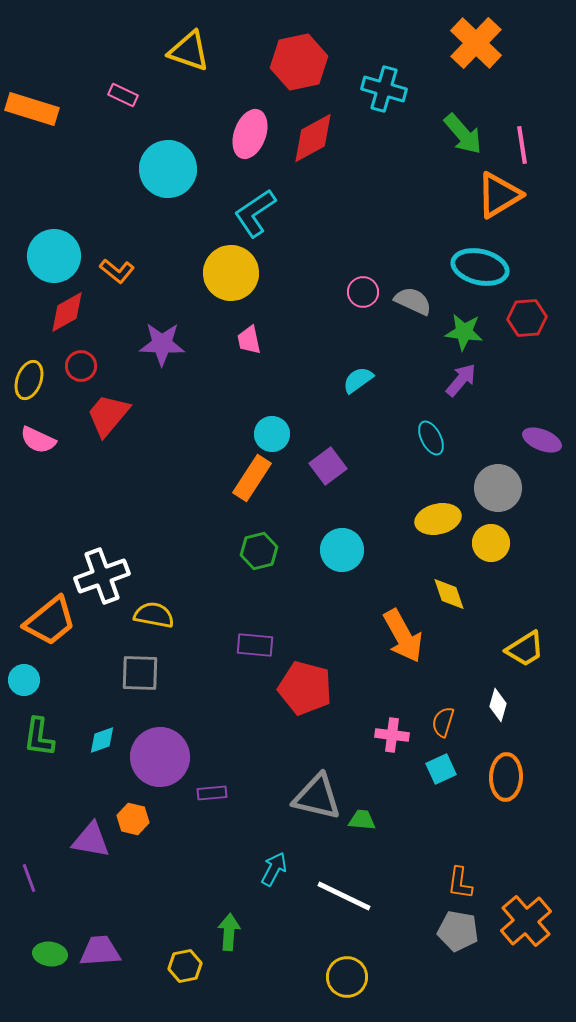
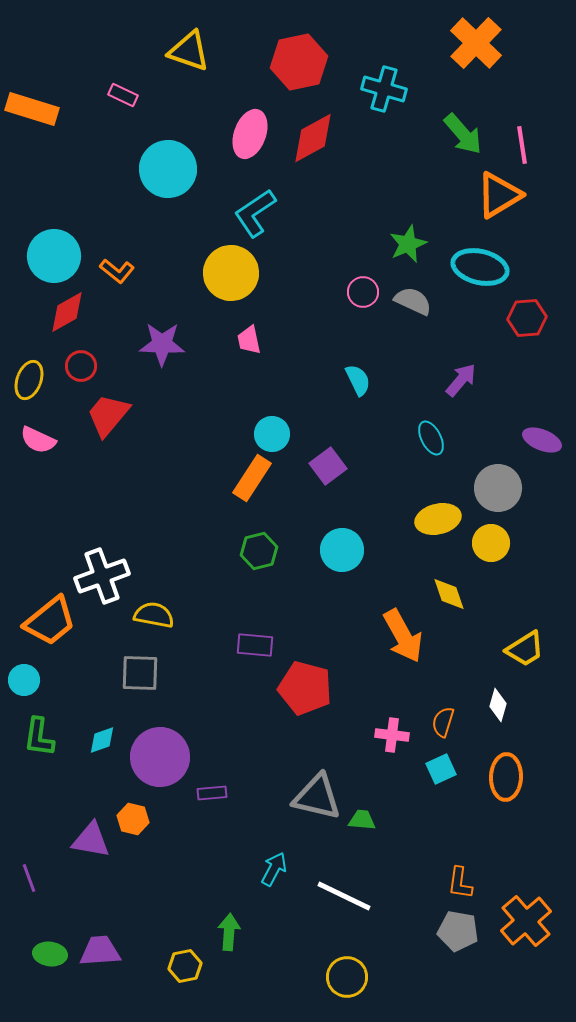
green star at (464, 332): moved 56 px left, 88 px up; rotated 30 degrees counterclockwise
cyan semicircle at (358, 380): rotated 100 degrees clockwise
